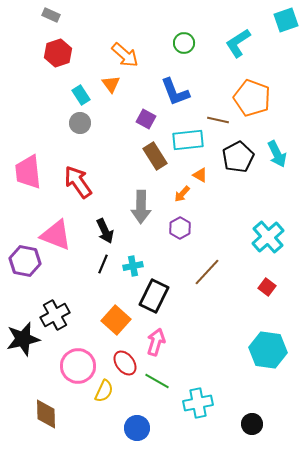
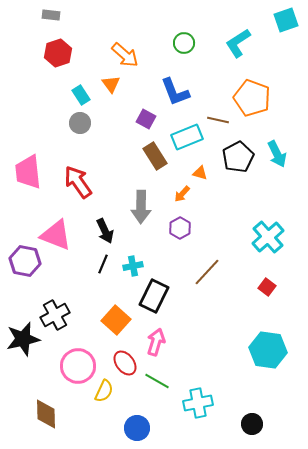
gray rectangle at (51, 15): rotated 18 degrees counterclockwise
cyan rectangle at (188, 140): moved 1 px left, 3 px up; rotated 16 degrees counterclockwise
orange triangle at (200, 175): moved 2 px up; rotated 14 degrees counterclockwise
